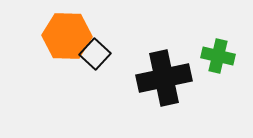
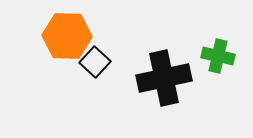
black square: moved 8 px down
